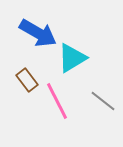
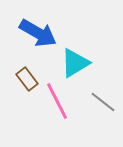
cyan triangle: moved 3 px right, 5 px down
brown rectangle: moved 1 px up
gray line: moved 1 px down
